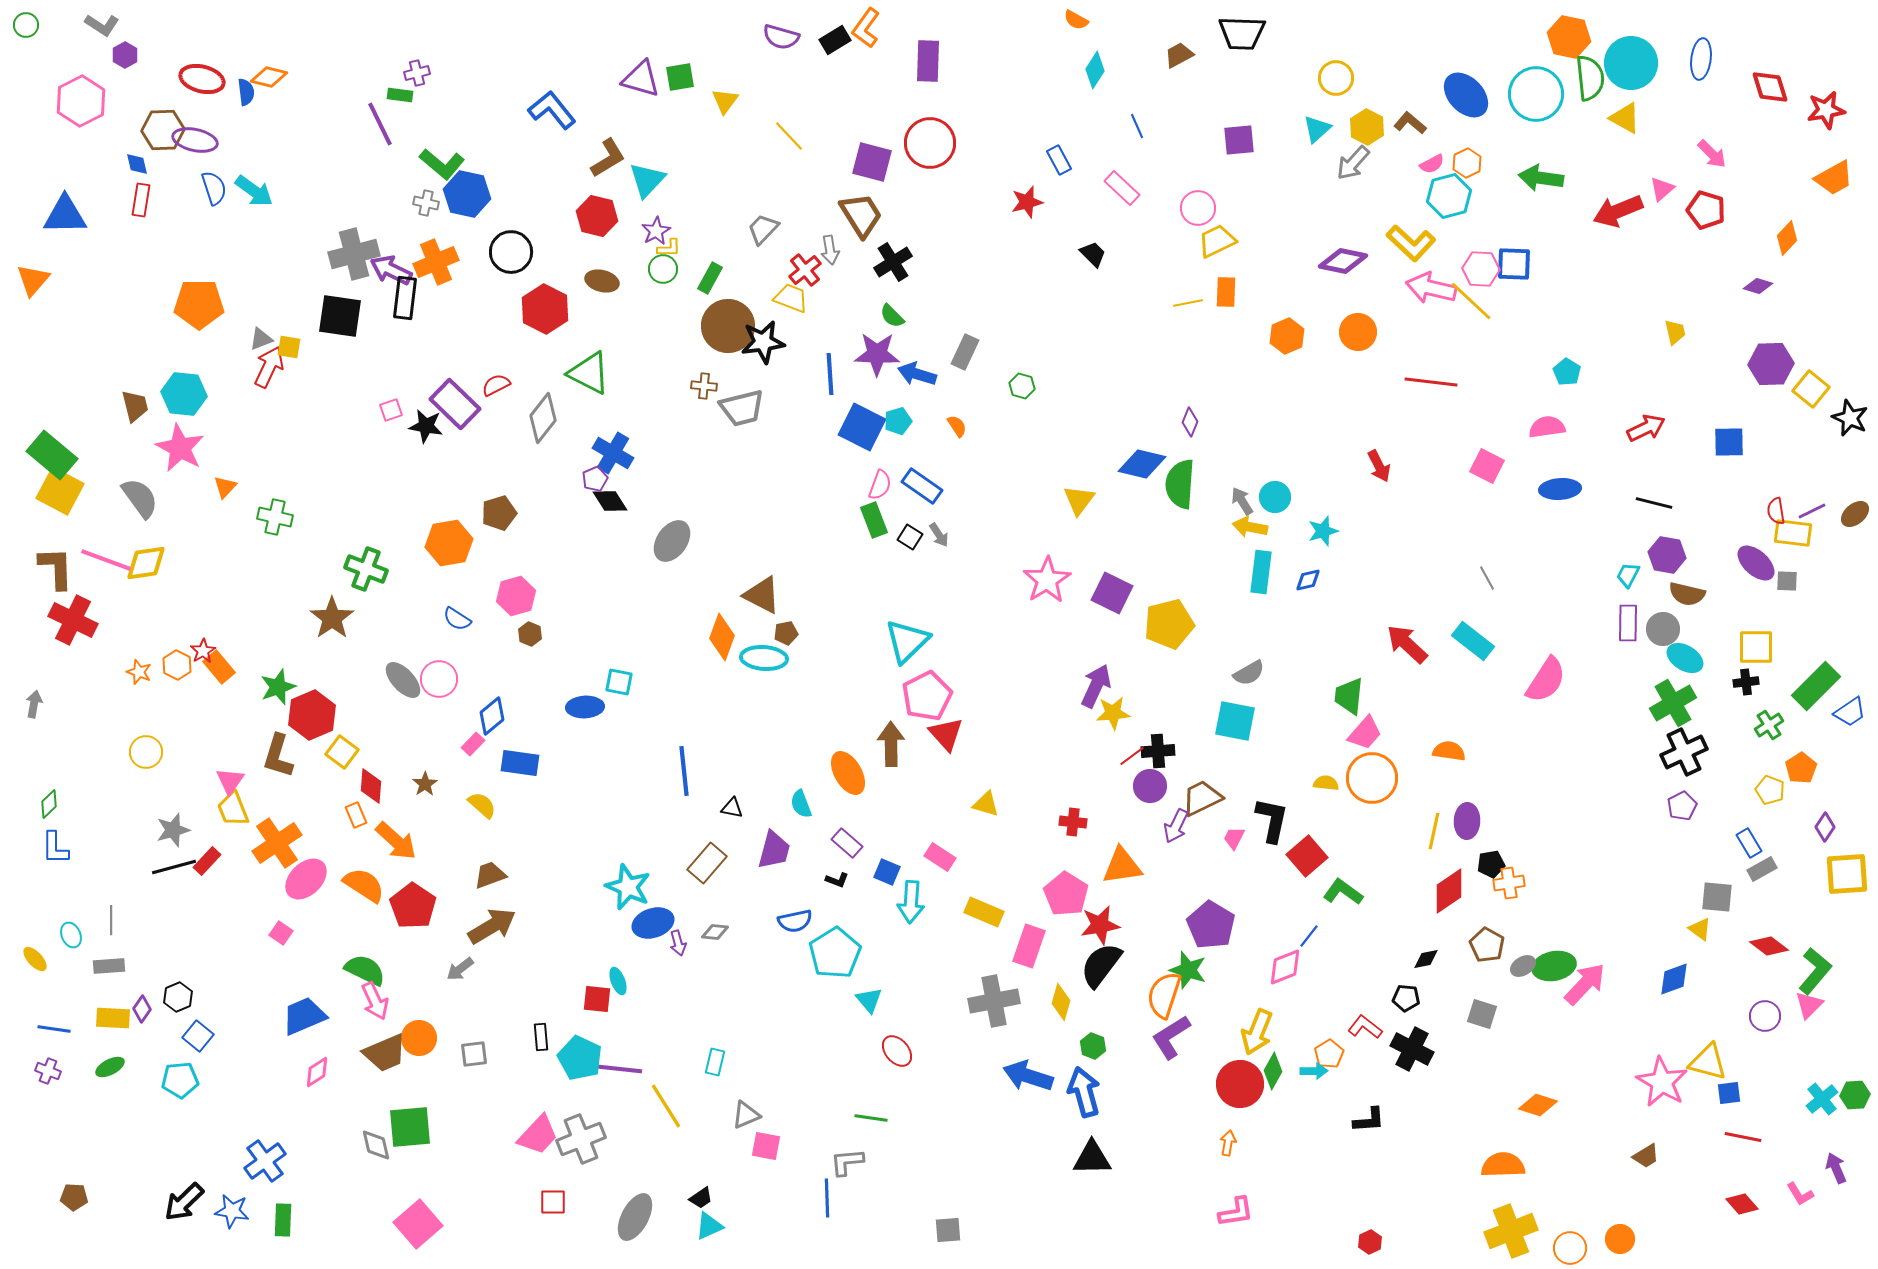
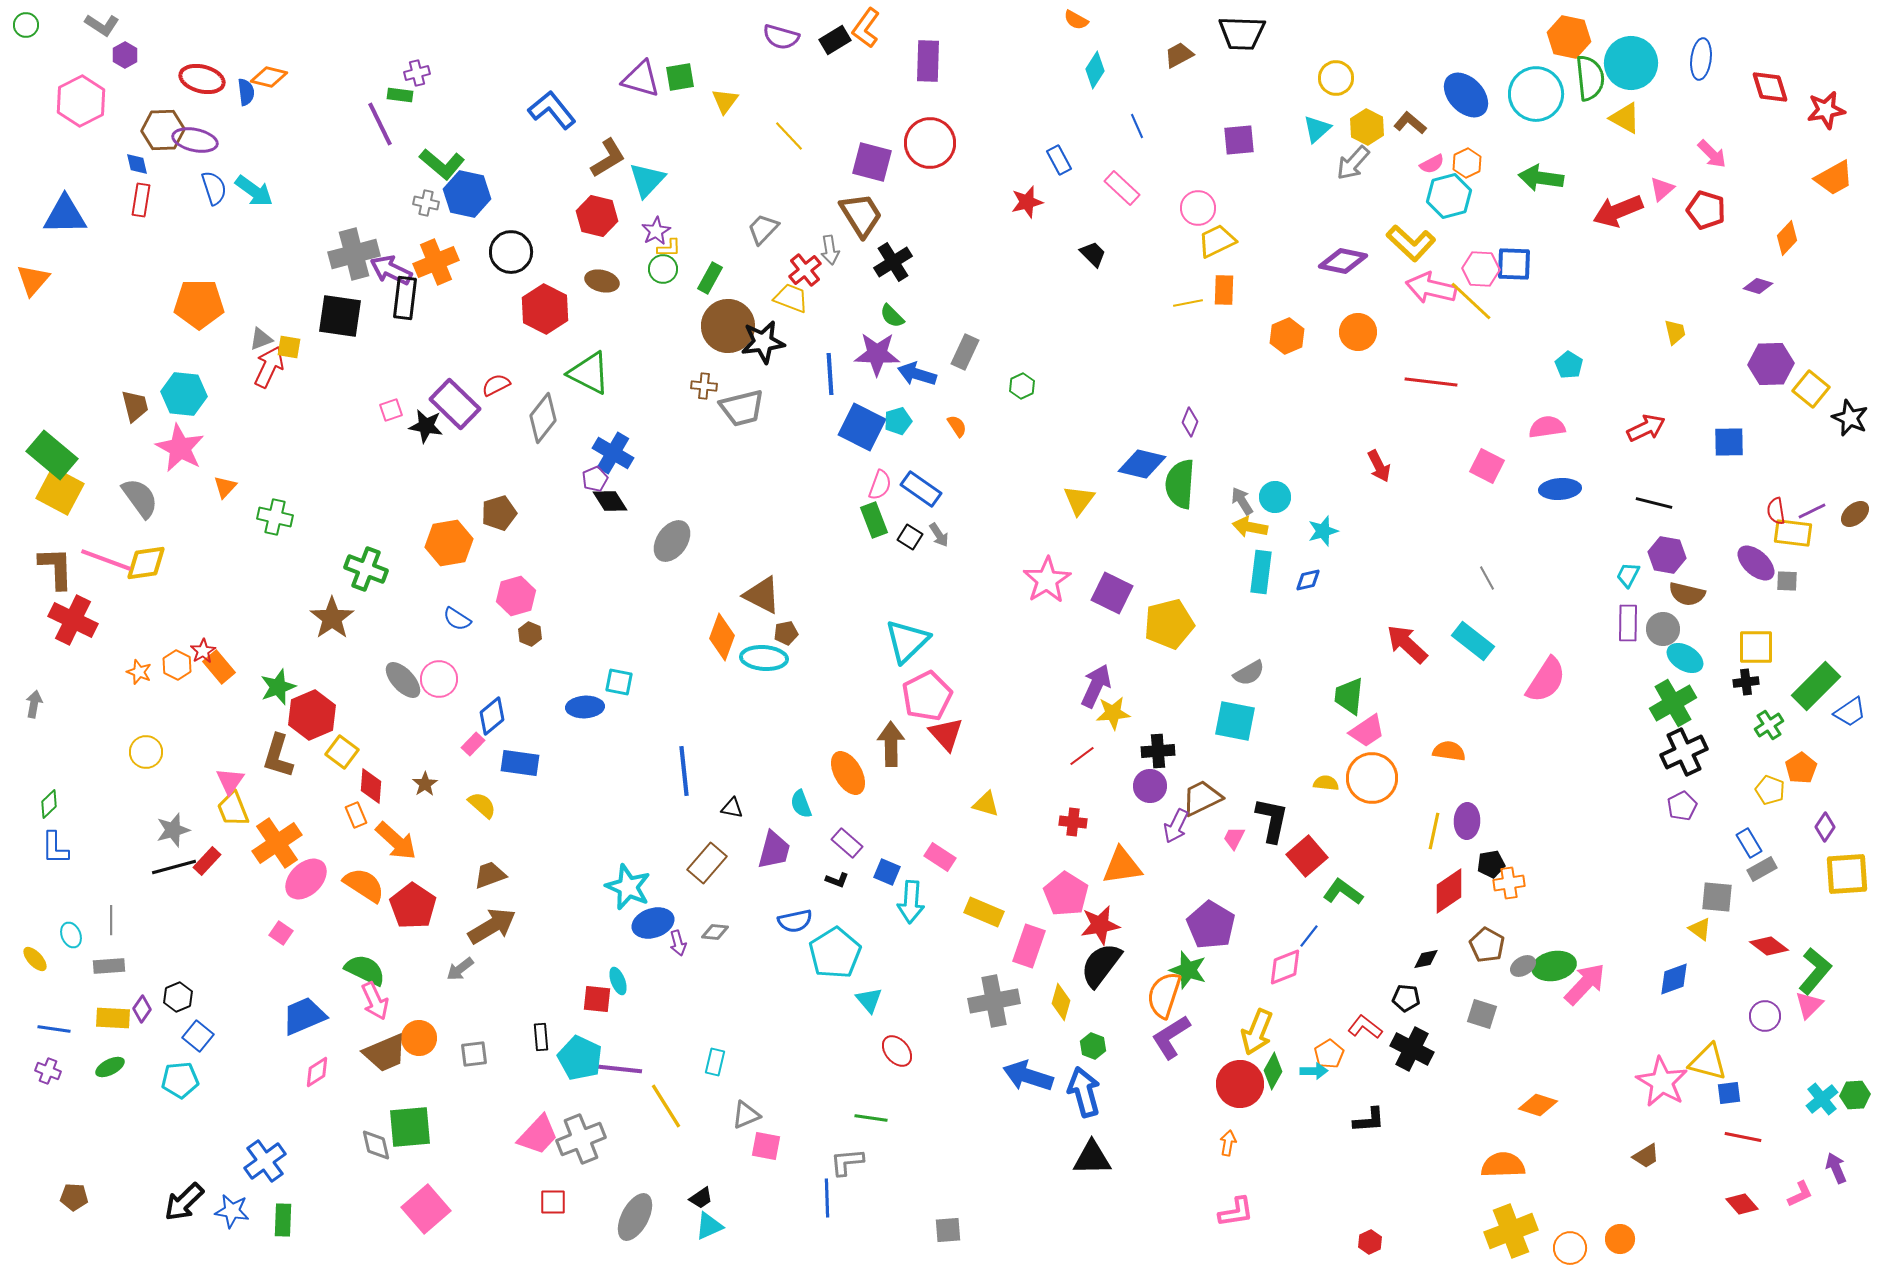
orange rectangle at (1226, 292): moved 2 px left, 2 px up
cyan pentagon at (1567, 372): moved 2 px right, 7 px up
green hexagon at (1022, 386): rotated 20 degrees clockwise
blue rectangle at (922, 486): moved 1 px left, 3 px down
pink trapezoid at (1365, 733): moved 2 px right, 2 px up; rotated 15 degrees clockwise
red line at (1132, 756): moved 50 px left
pink L-shape at (1800, 1194): rotated 84 degrees counterclockwise
pink square at (418, 1224): moved 8 px right, 15 px up
